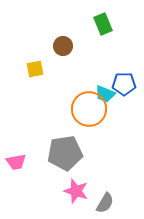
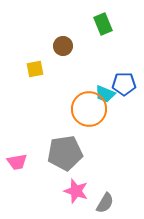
pink trapezoid: moved 1 px right
